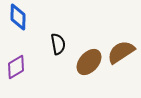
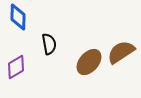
black semicircle: moved 9 px left
